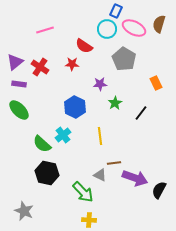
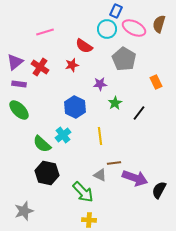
pink line: moved 2 px down
red star: moved 1 px down; rotated 16 degrees counterclockwise
orange rectangle: moved 1 px up
black line: moved 2 px left
gray star: rotated 30 degrees clockwise
